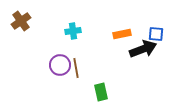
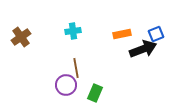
brown cross: moved 16 px down
blue square: rotated 28 degrees counterclockwise
purple circle: moved 6 px right, 20 px down
green rectangle: moved 6 px left, 1 px down; rotated 36 degrees clockwise
